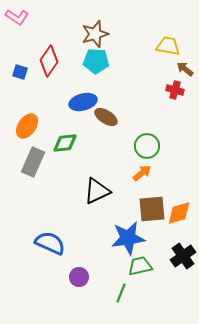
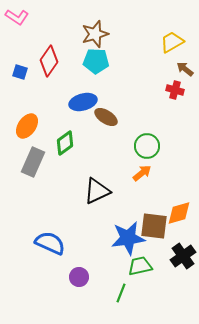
yellow trapezoid: moved 4 px right, 4 px up; rotated 40 degrees counterclockwise
green diamond: rotated 30 degrees counterclockwise
brown square: moved 2 px right, 17 px down; rotated 12 degrees clockwise
